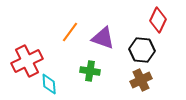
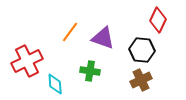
cyan diamond: moved 6 px right
